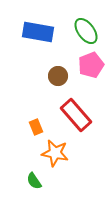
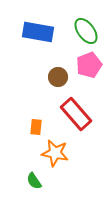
pink pentagon: moved 2 px left
brown circle: moved 1 px down
red rectangle: moved 1 px up
orange rectangle: rotated 28 degrees clockwise
